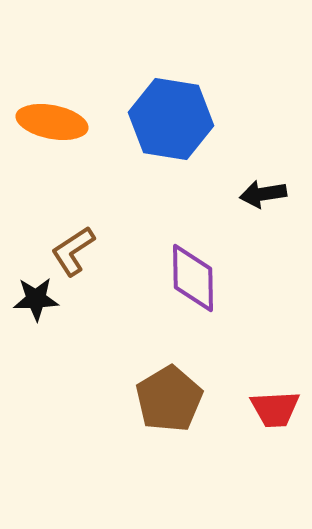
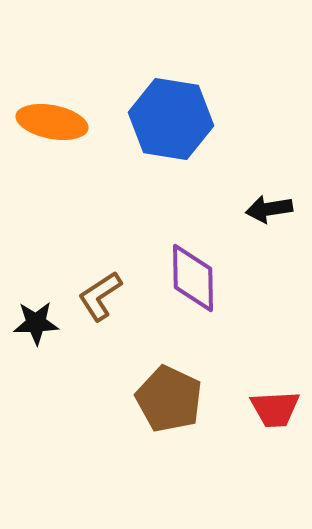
black arrow: moved 6 px right, 15 px down
brown L-shape: moved 27 px right, 45 px down
black star: moved 24 px down
brown pentagon: rotated 16 degrees counterclockwise
